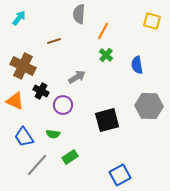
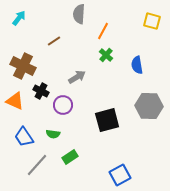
brown line: rotated 16 degrees counterclockwise
